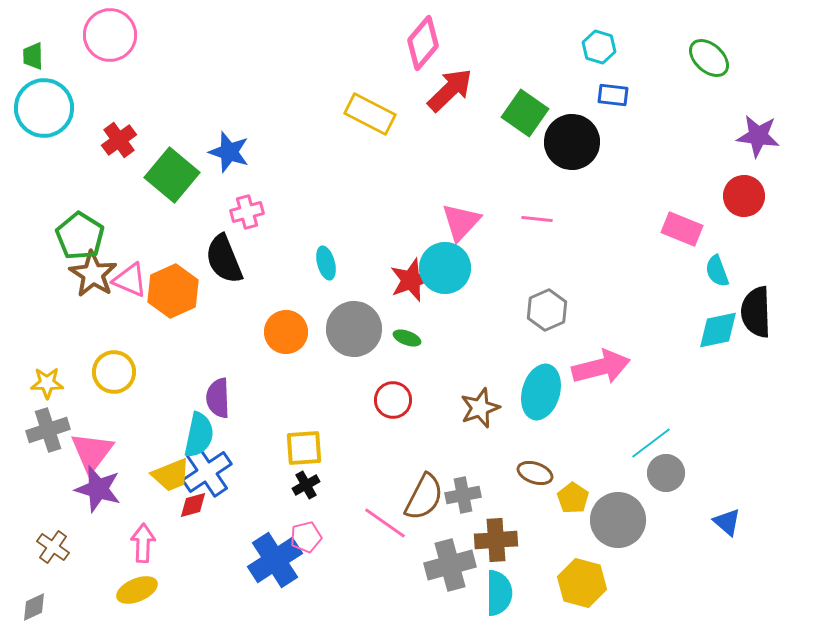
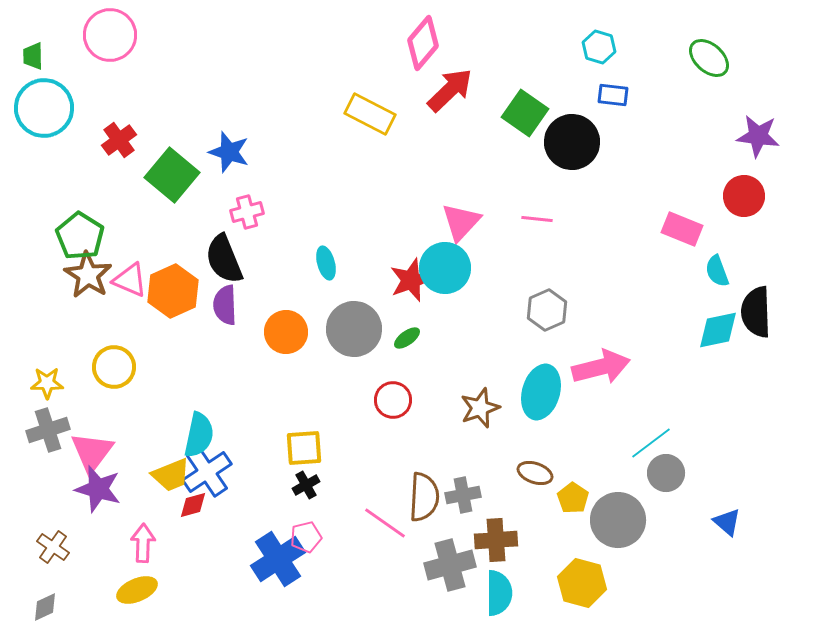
brown star at (93, 274): moved 5 px left, 1 px down
green ellipse at (407, 338): rotated 56 degrees counterclockwise
yellow circle at (114, 372): moved 5 px up
purple semicircle at (218, 398): moved 7 px right, 93 px up
brown semicircle at (424, 497): rotated 24 degrees counterclockwise
blue cross at (275, 560): moved 3 px right, 1 px up
gray diamond at (34, 607): moved 11 px right
